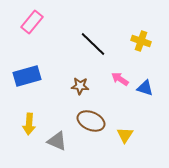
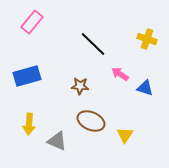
yellow cross: moved 6 px right, 2 px up
pink arrow: moved 5 px up
